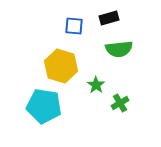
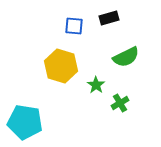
green semicircle: moved 7 px right, 8 px down; rotated 20 degrees counterclockwise
cyan pentagon: moved 19 px left, 16 px down
